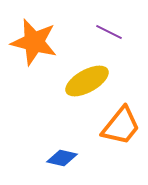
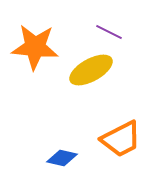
orange star: moved 1 px right, 5 px down; rotated 9 degrees counterclockwise
yellow ellipse: moved 4 px right, 11 px up
orange trapezoid: moved 13 px down; rotated 24 degrees clockwise
